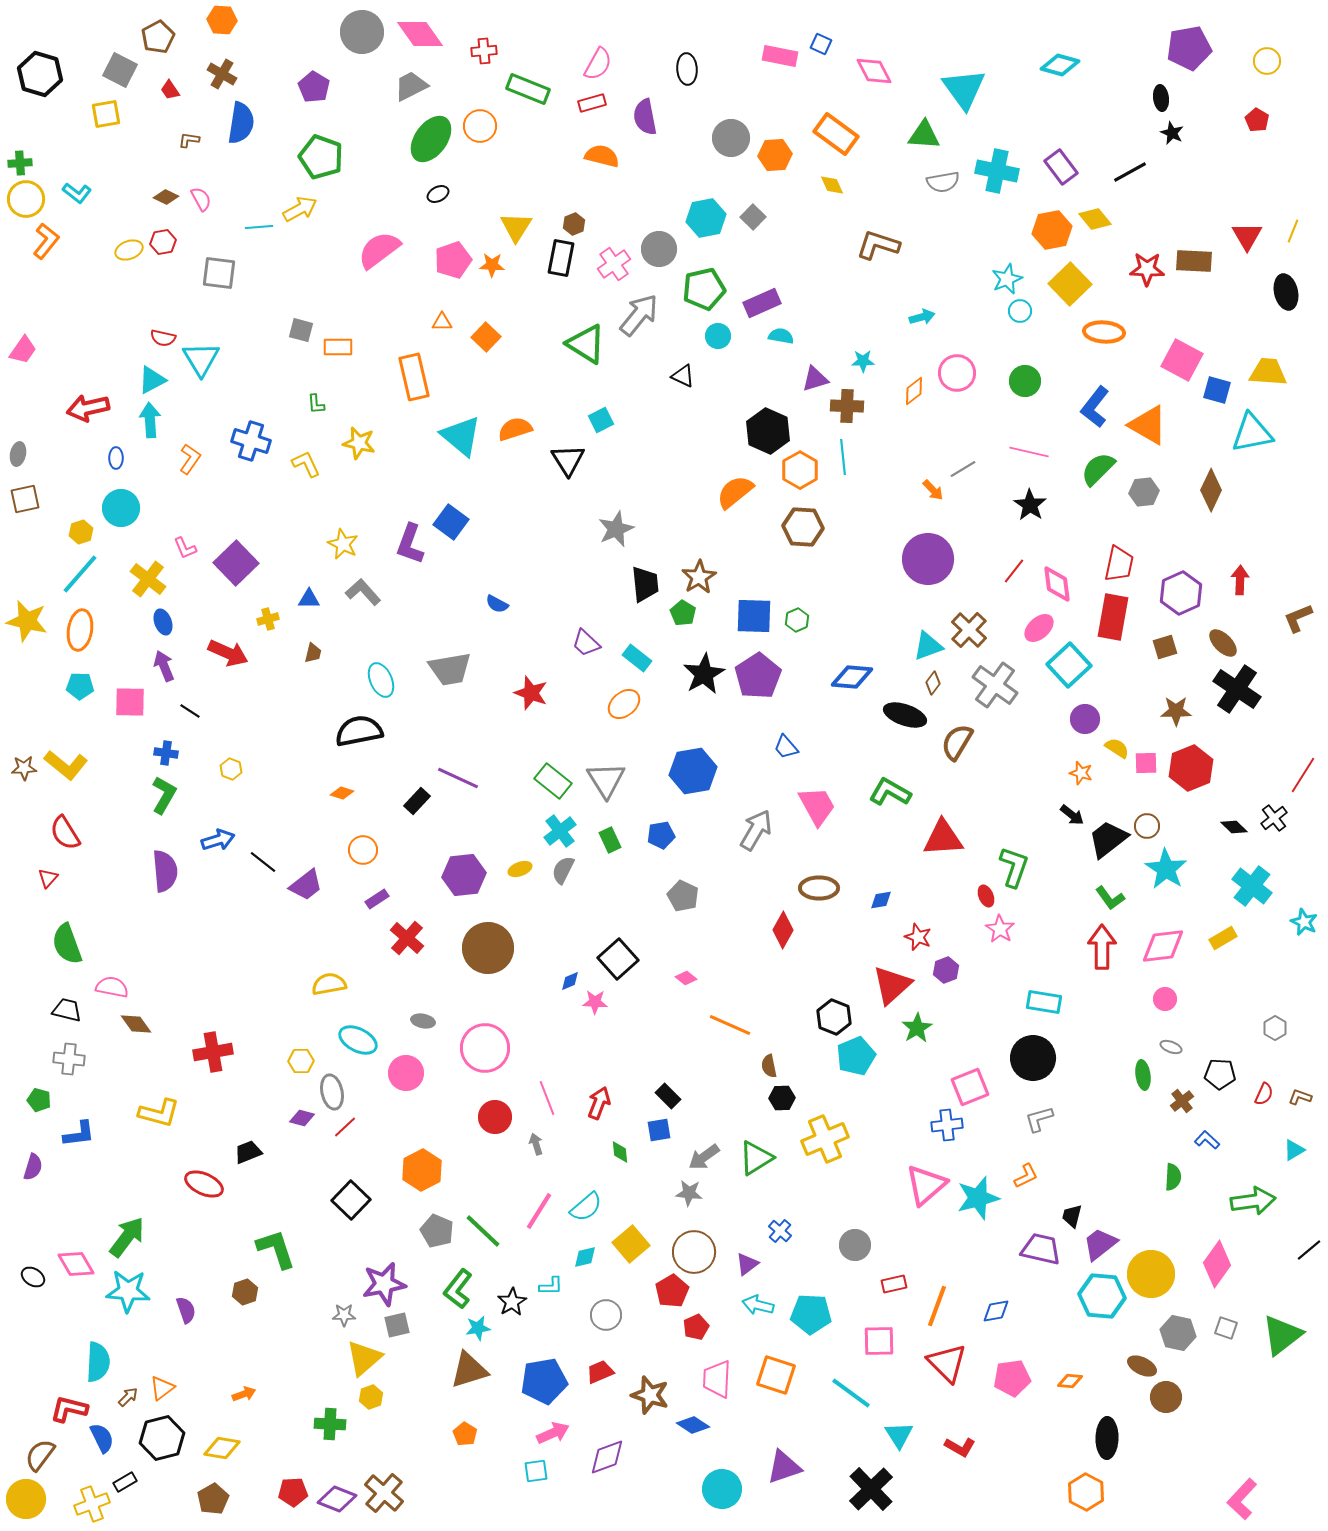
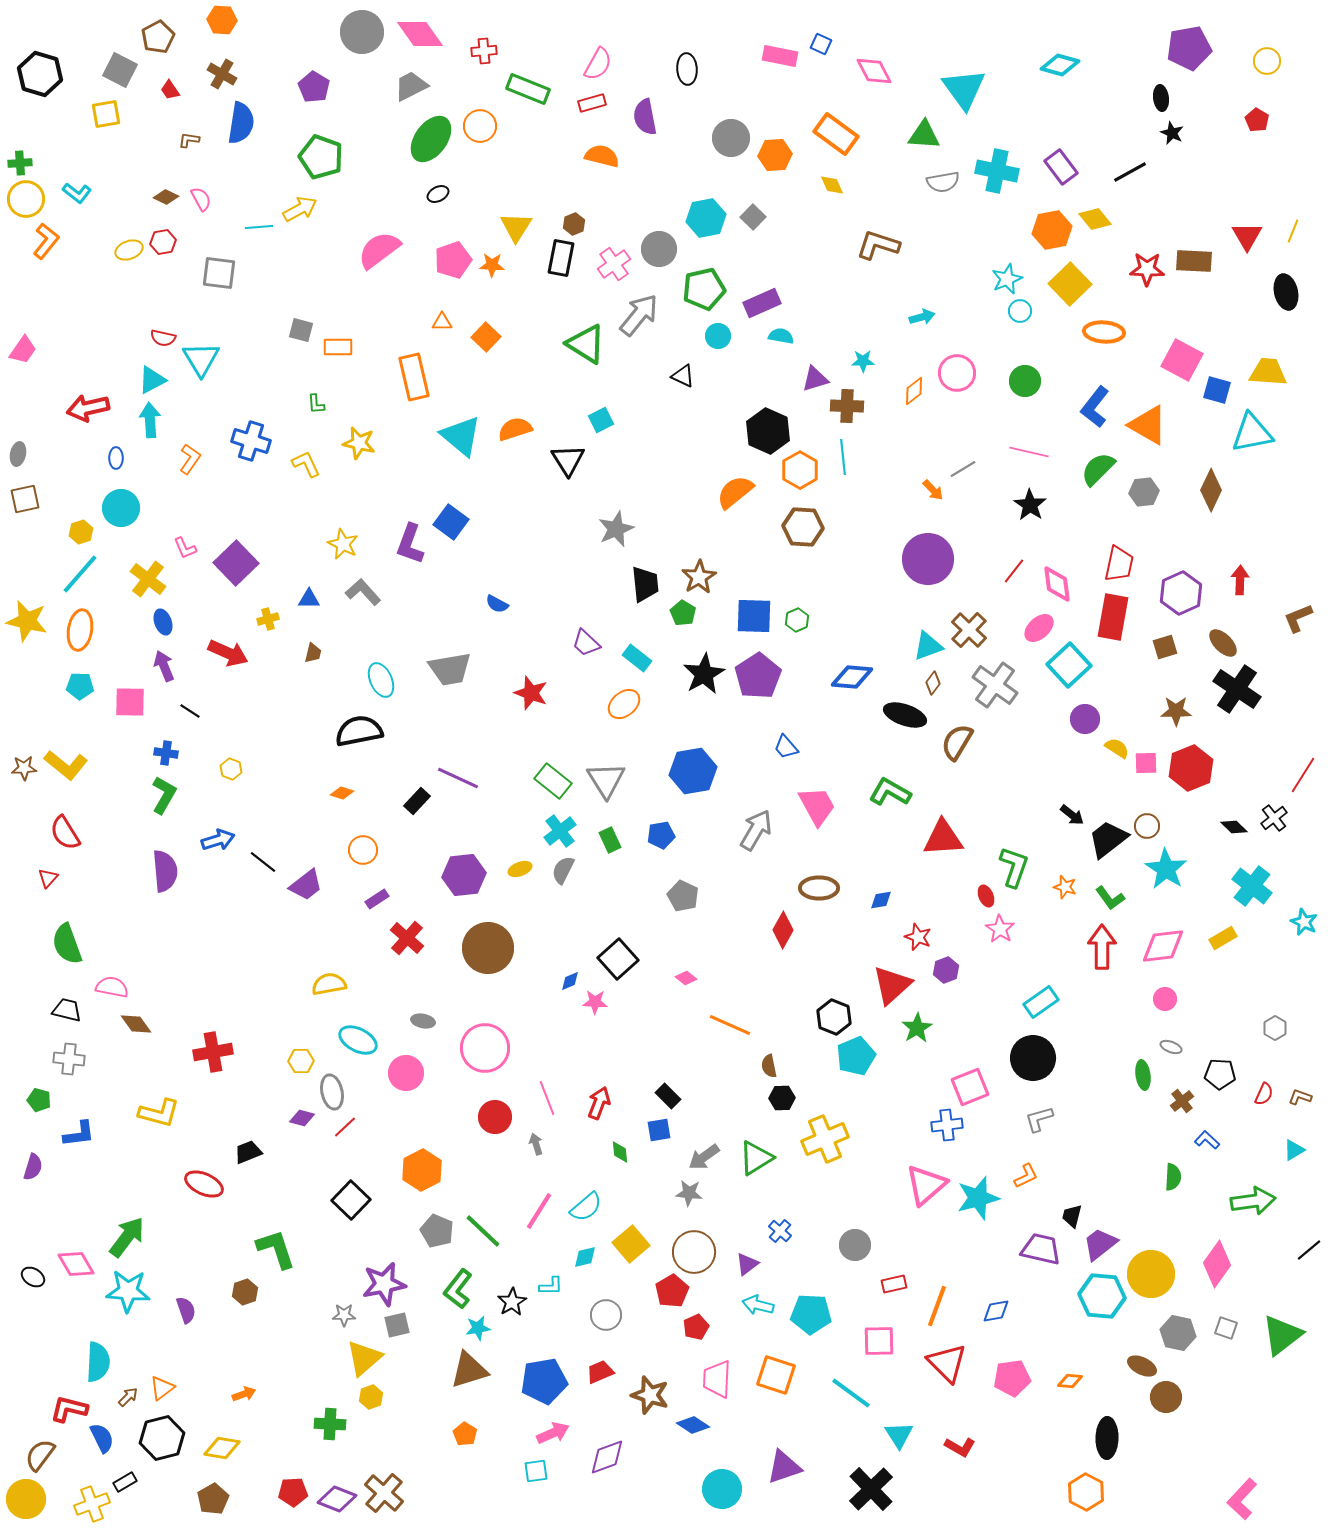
orange star at (1081, 773): moved 16 px left, 114 px down
cyan rectangle at (1044, 1002): moved 3 px left; rotated 44 degrees counterclockwise
